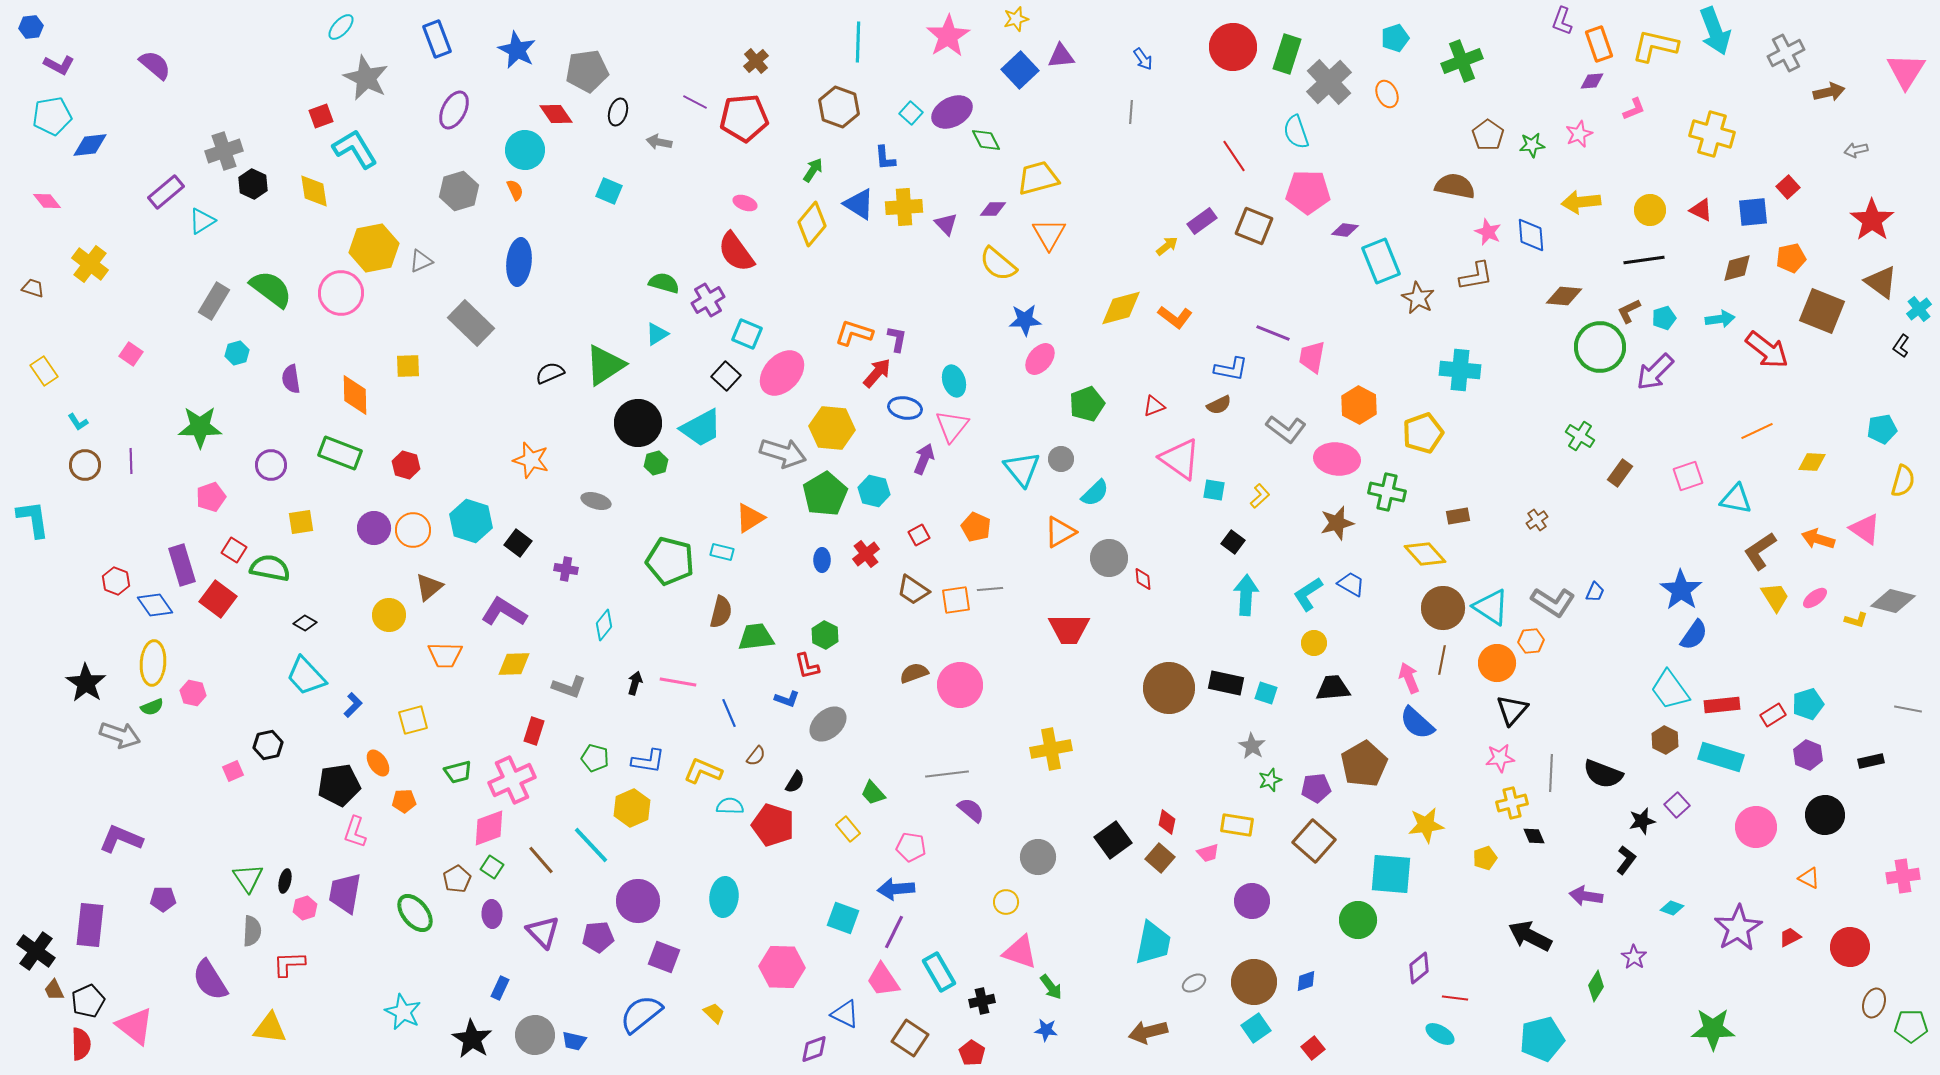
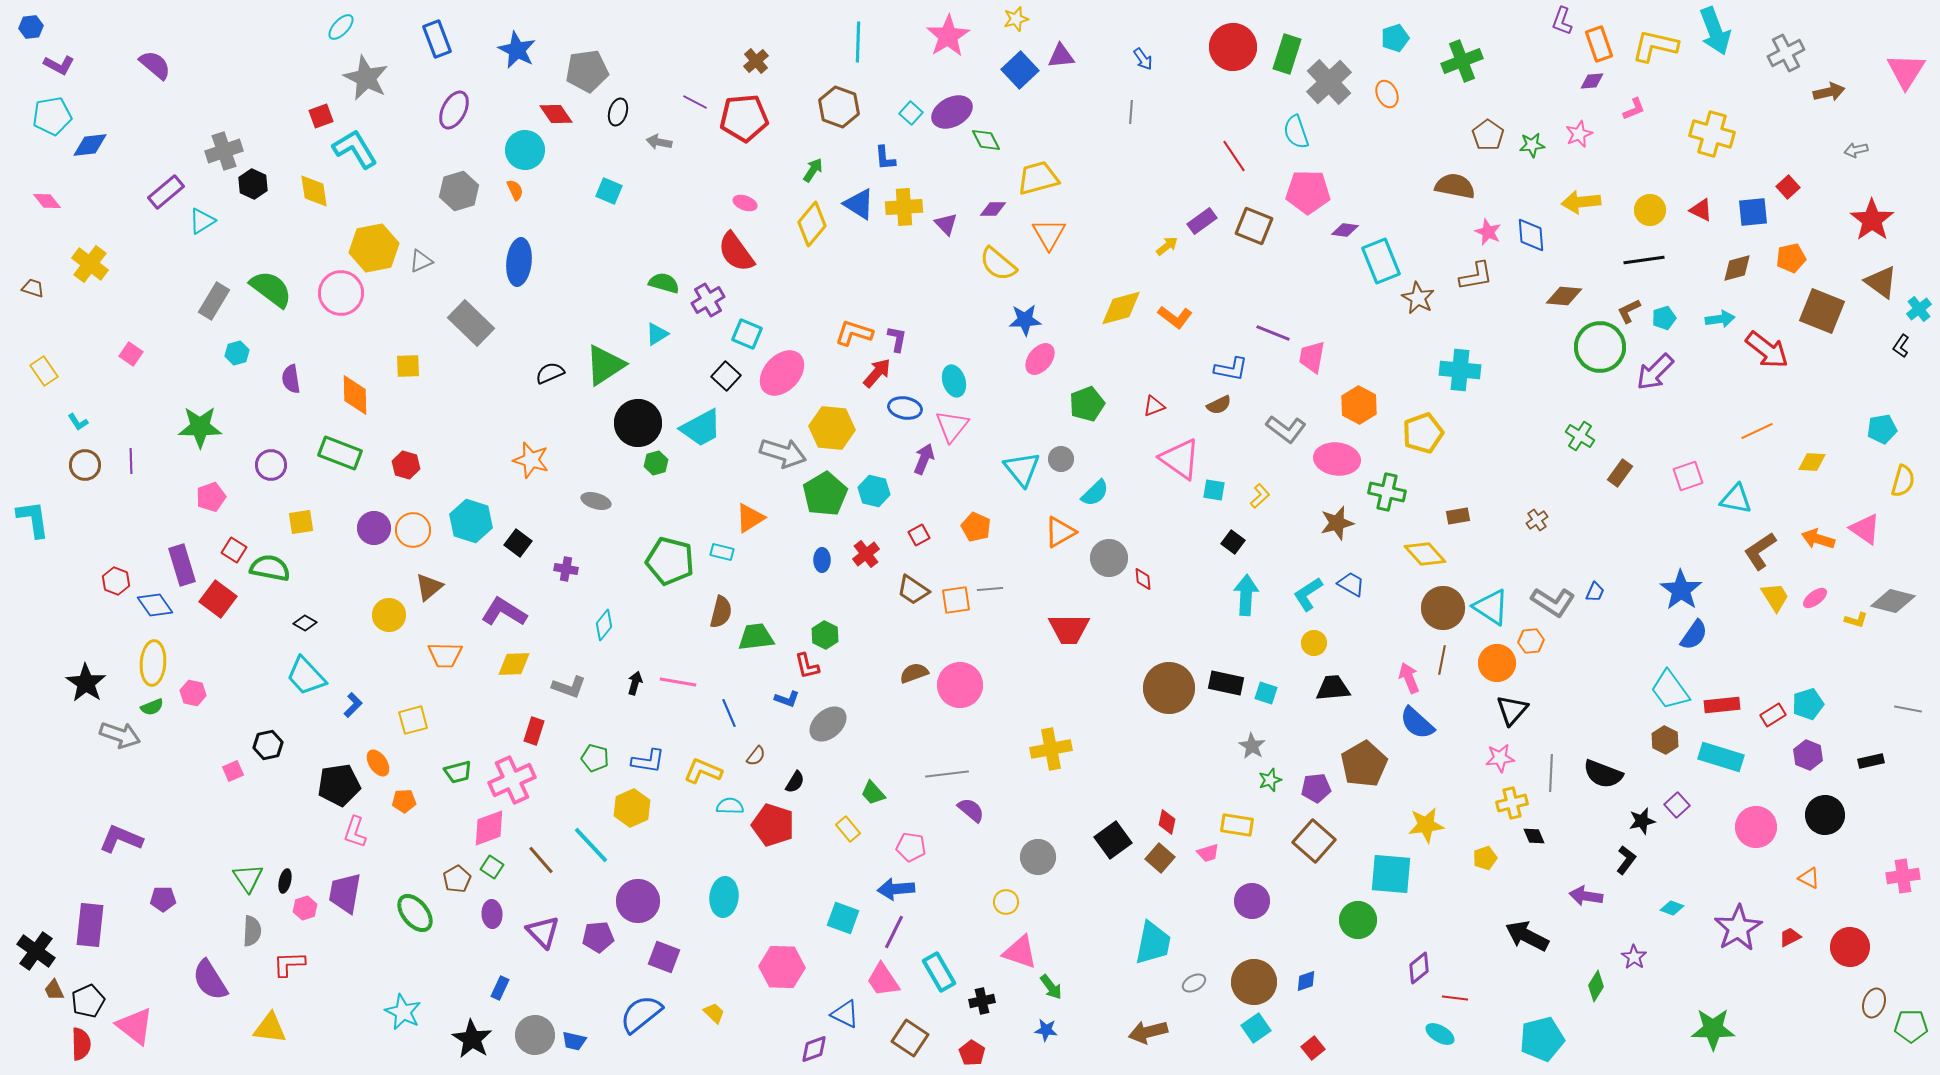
black arrow at (1530, 936): moved 3 px left
